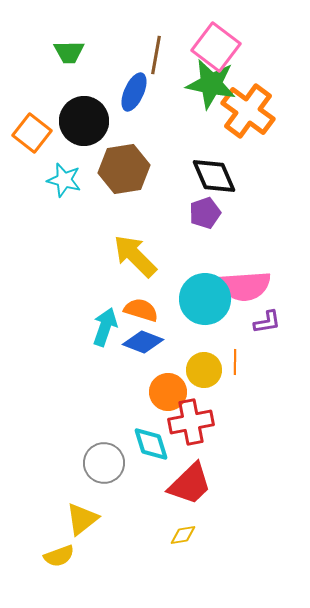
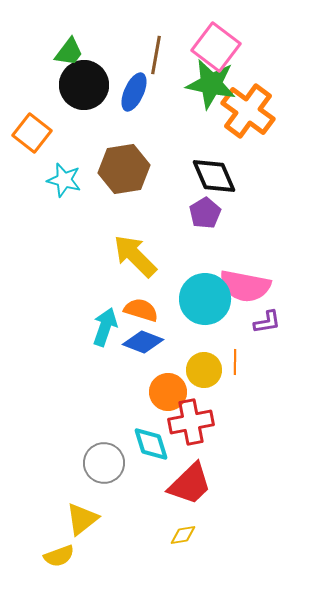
green trapezoid: rotated 52 degrees counterclockwise
black circle: moved 36 px up
purple pentagon: rotated 12 degrees counterclockwise
pink semicircle: rotated 15 degrees clockwise
